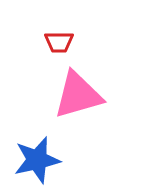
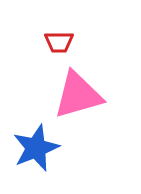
blue star: moved 1 px left, 12 px up; rotated 9 degrees counterclockwise
